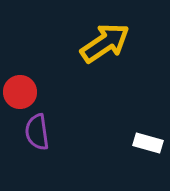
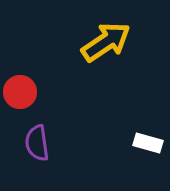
yellow arrow: moved 1 px right, 1 px up
purple semicircle: moved 11 px down
